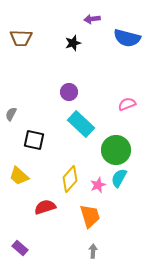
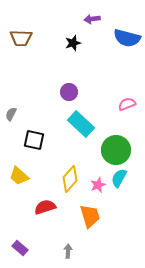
gray arrow: moved 25 px left
